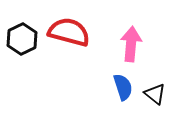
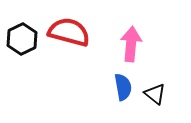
blue semicircle: rotated 8 degrees clockwise
